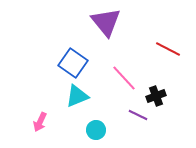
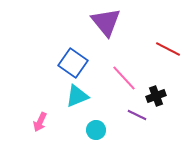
purple line: moved 1 px left
